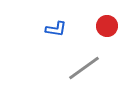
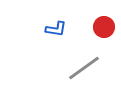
red circle: moved 3 px left, 1 px down
